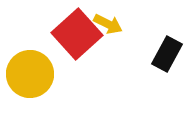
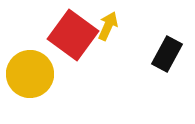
yellow arrow: moved 2 px down; rotated 92 degrees counterclockwise
red square: moved 4 px left, 1 px down; rotated 12 degrees counterclockwise
